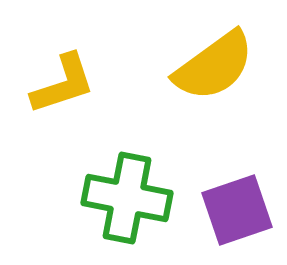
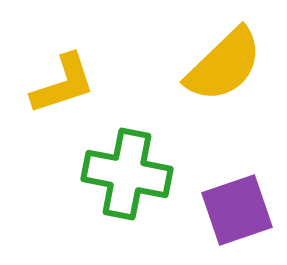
yellow semicircle: moved 10 px right, 1 px up; rotated 8 degrees counterclockwise
green cross: moved 24 px up
